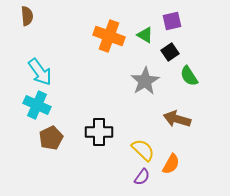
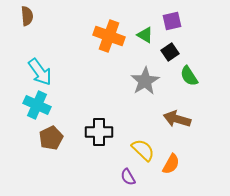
purple semicircle: moved 14 px left; rotated 114 degrees clockwise
